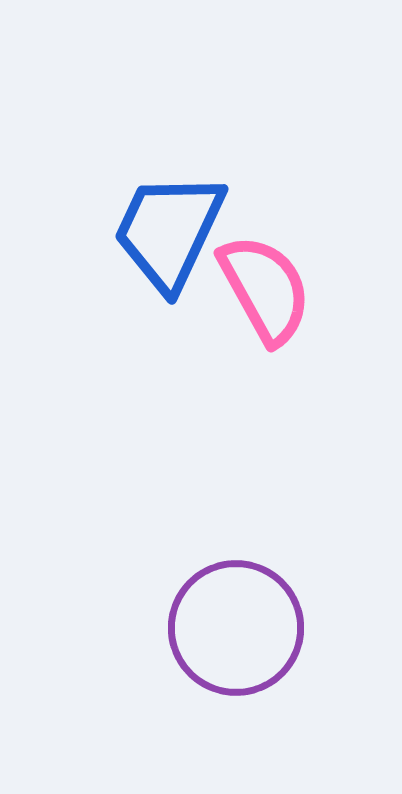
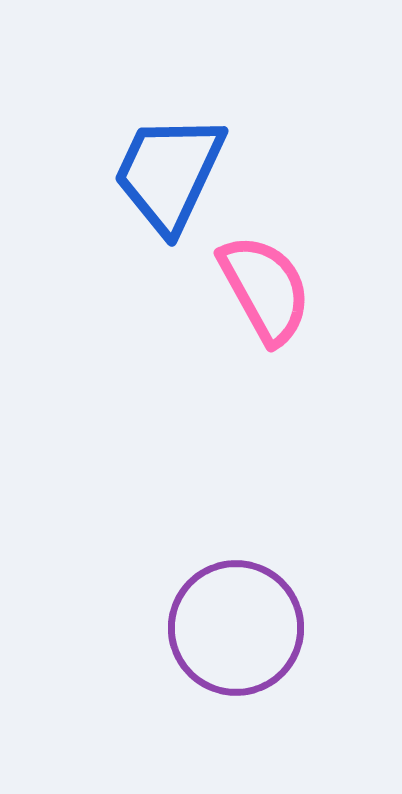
blue trapezoid: moved 58 px up
